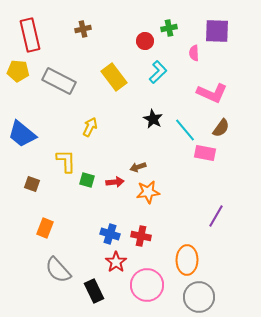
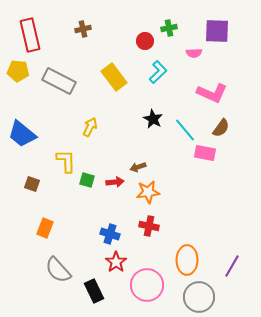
pink semicircle: rotated 91 degrees counterclockwise
purple line: moved 16 px right, 50 px down
red cross: moved 8 px right, 10 px up
